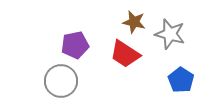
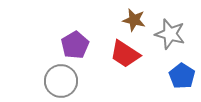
brown star: moved 2 px up
purple pentagon: rotated 20 degrees counterclockwise
blue pentagon: moved 1 px right, 4 px up
